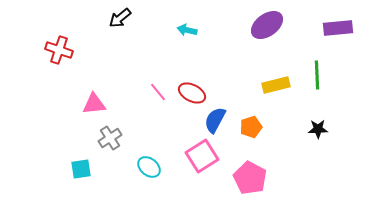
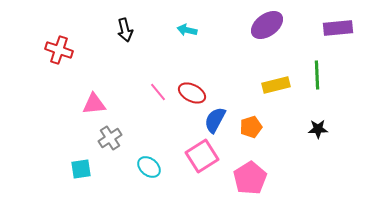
black arrow: moved 5 px right, 12 px down; rotated 65 degrees counterclockwise
pink pentagon: rotated 12 degrees clockwise
